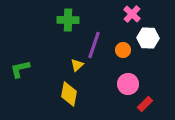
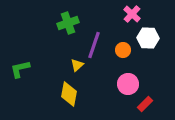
green cross: moved 3 px down; rotated 20 degrees counterclockwise
